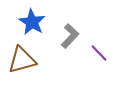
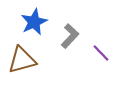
blue star: moved 2 px right; rotated 16 degrees clockwise
purple line: moved 2 px right
